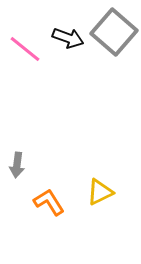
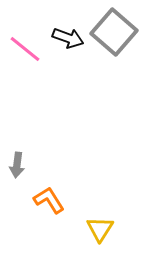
yellow triangle: moved 37 px down; rotated 32 degrees counterclockwise
orange L-shape: moved 2 px up
